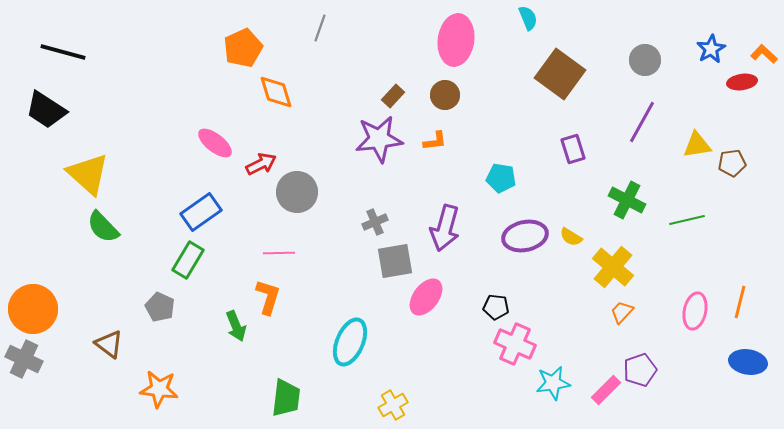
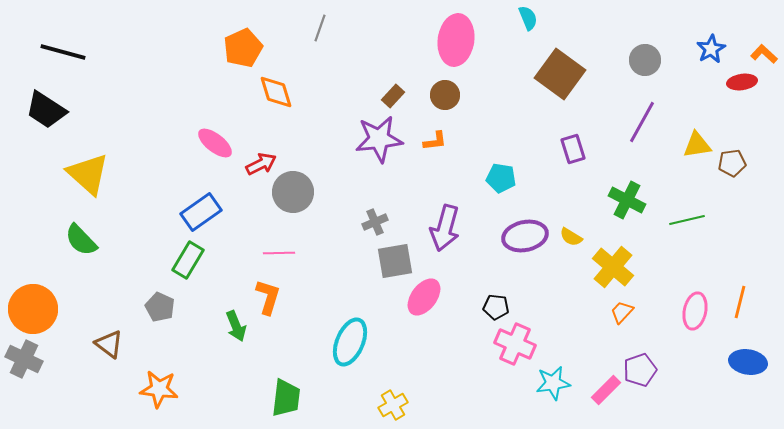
gray circle at (297, 192): moved 4 px left
green semicircle at (103, 227): moved 22 px left, 13 px down
pink ellipse at (426, 297): moved 2 px left
